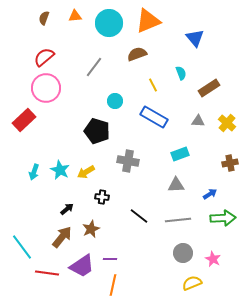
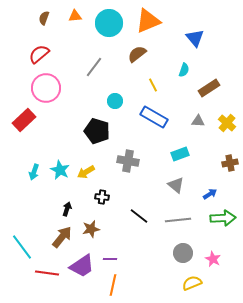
brown semicircle at (137, 54): rotated 18 degrees counterclockwise
red semicircle at (44, 57): moved 5 px left, 3 px up
cyan semicircle at (181, 73): moved 3 px right, 3 px up; rotated 40 degrees clockwise
gray triangle at (176, 185): rotated 42 degrees clockwise
black arrow at (67, 209): rotated 32 degrees counterclockwise
brown star at (91, 229): rotated 12 degrees clockwise
